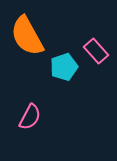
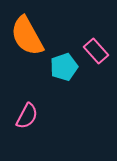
pink semicircle: moved 3 px left, 1 px up
